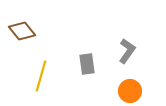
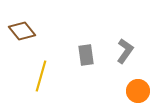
gray L-shape: moved 2 px left
gray rectangle: moved 1 px left, 9 px up
orange circle: moved 8 px right
